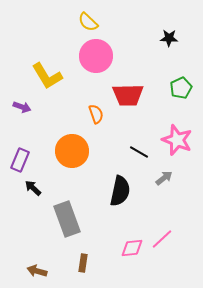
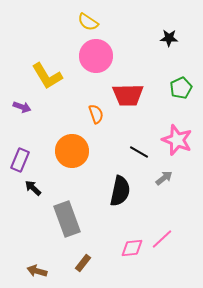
yellow semicircle: rotated 10 degrees counterclockwise
brown rectangle: rotated 30 degrees clockwise
